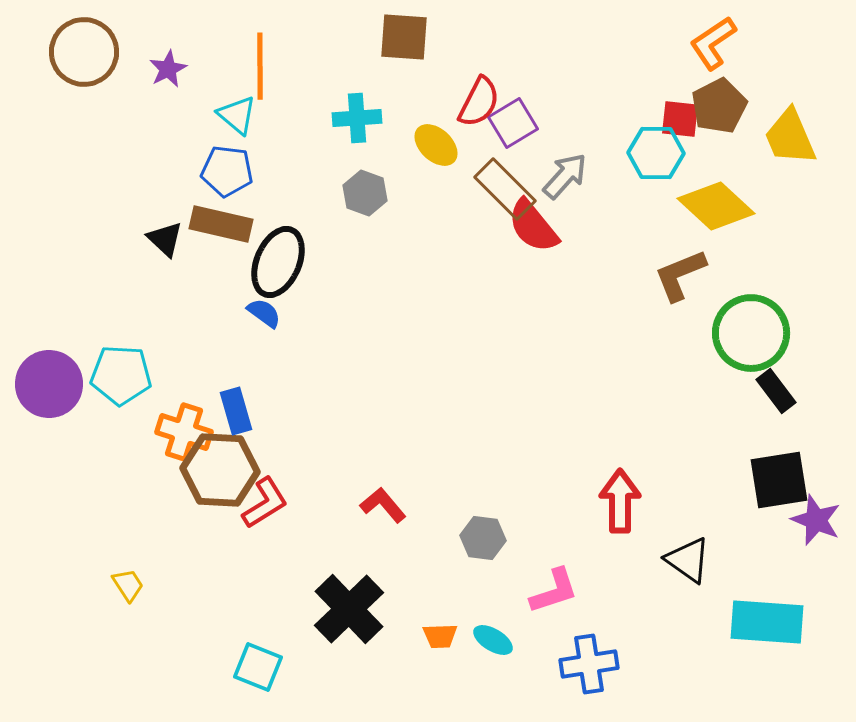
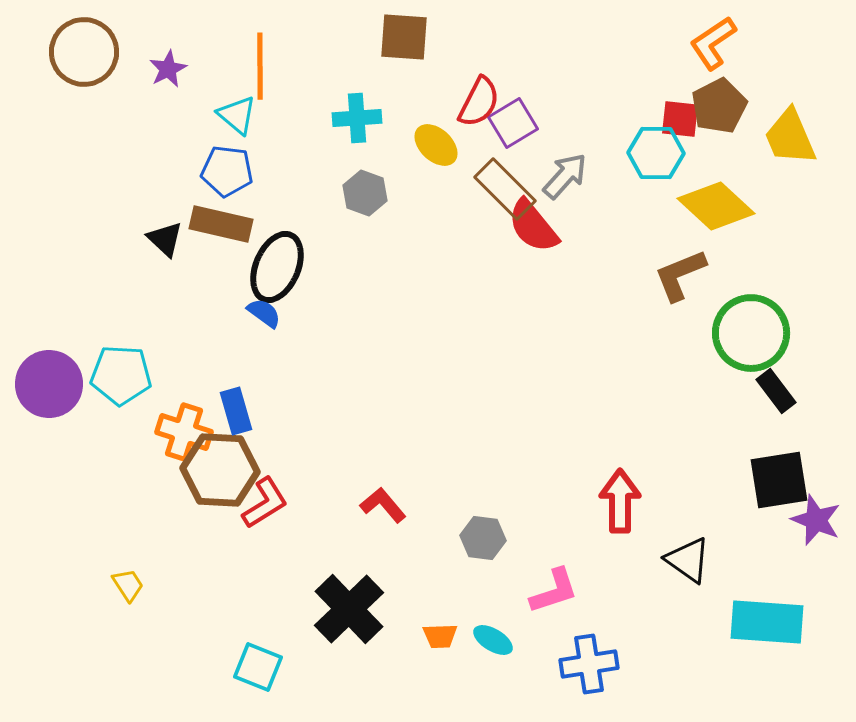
black ellipse at (278, 262): moved 1 px left, 5 px down
